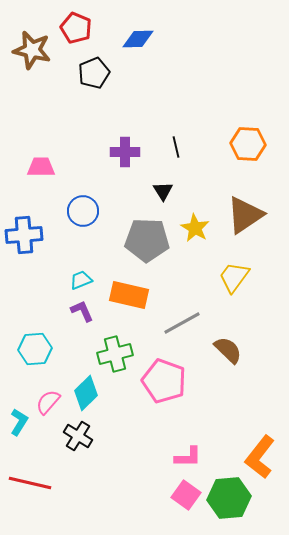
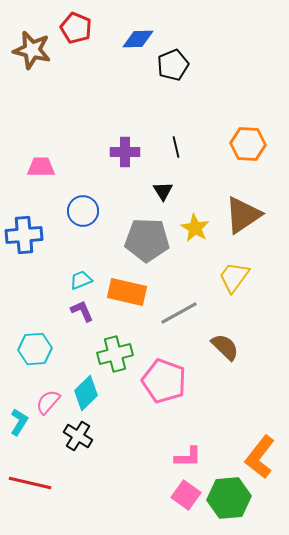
black pentagon: moved 79 px right, 8 px up
brown triangle: moved 2 px left
orange rectangle: moved 2 px left, 3 px up
gray line: moved 3 px left, 10 px up
brown semicircle: moved 3 px left, 3 px up
